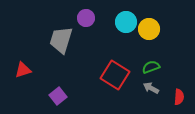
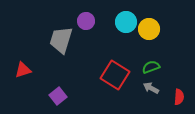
purple circle: moved 3 px down
